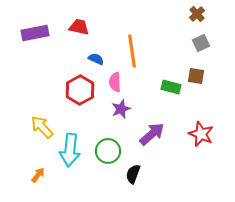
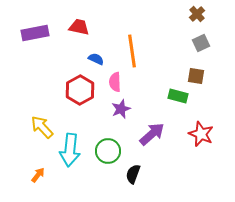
green rectangle: moved 7 px right, 9 px down
